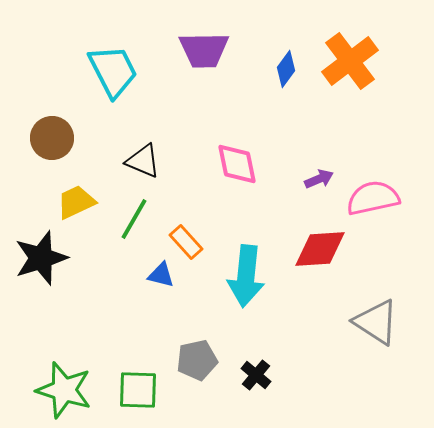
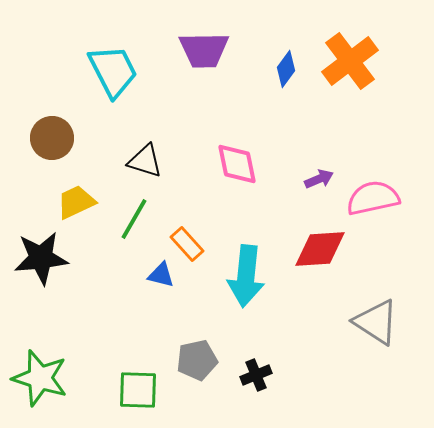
black triangle: moved 2 px right; rotated 6 degrees counterclockwise
orange rectangle: moved 1 px right, 2 px down
black star: rotated 12 degrees clockwise
black cross: rotated 28 degrees clockwise
green star: moved 24 px left, 12 px up
